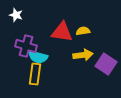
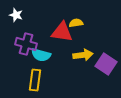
yellow semicircle: moved 7 px left, 8 px up
purple cross: moved 2 px up
cyan semicircle: moved 3 px right, 2 px up
yellow rectangle: moved 6 px down
